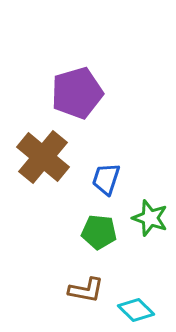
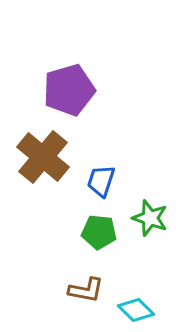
purple pentagon: moved 8 px left, 3 px up
blue trapezoid: moved 5 px left, 2 px down
